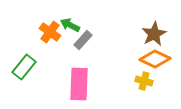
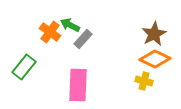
gray rectangle: moved 1 px up
pink rectangle: moved 1 px left, 1 px down
